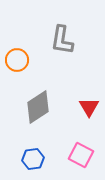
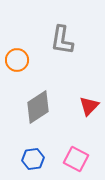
red triangle: moved 1 px up; rotated 15 degrees clockwise
pink square: moved 5 px left, 4 px down
